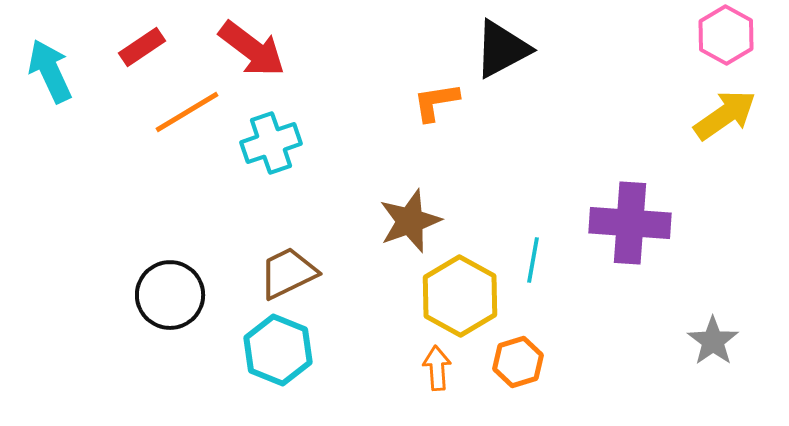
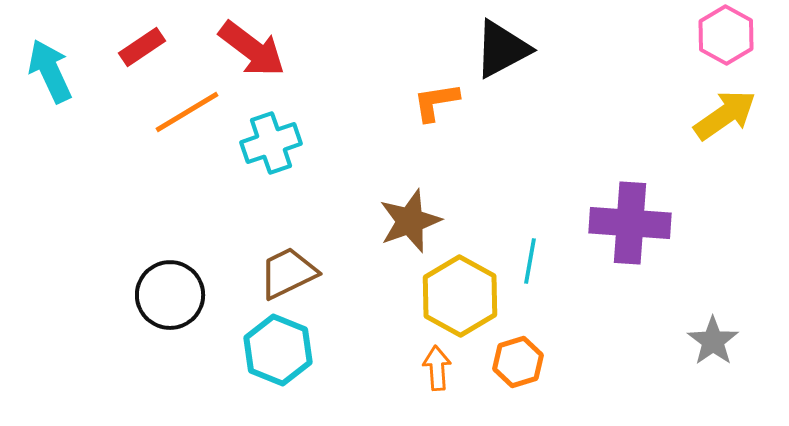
cyan line: moved 3 px left, 1 px down
